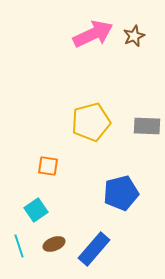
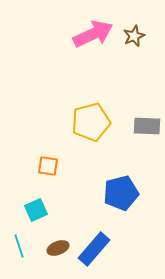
cyan square: rotated 10 degrees clockwise
brown ellipse: moved 4 px right, 4 px down
